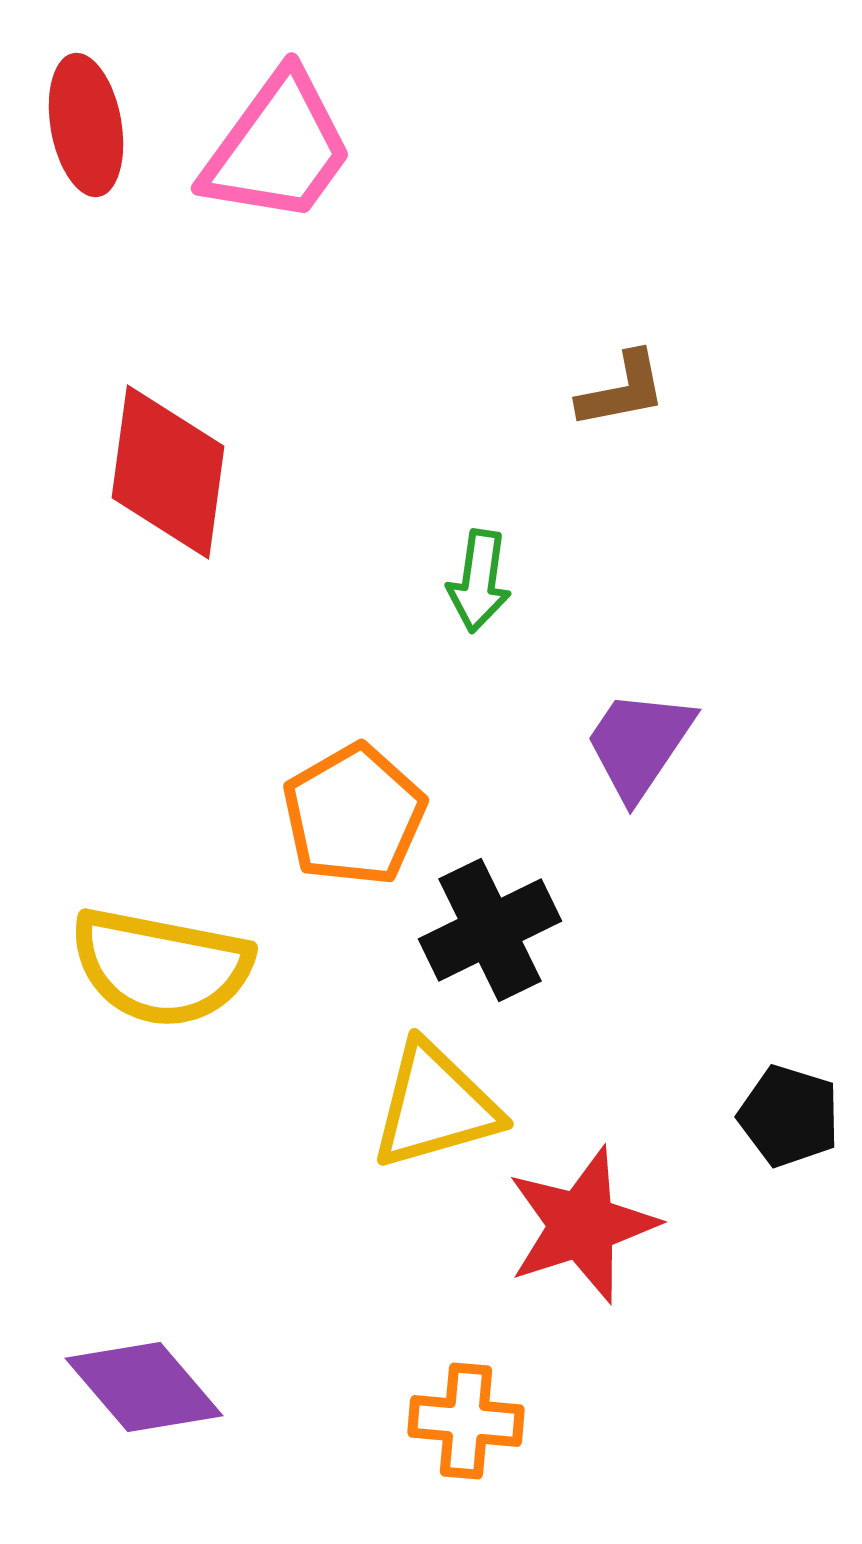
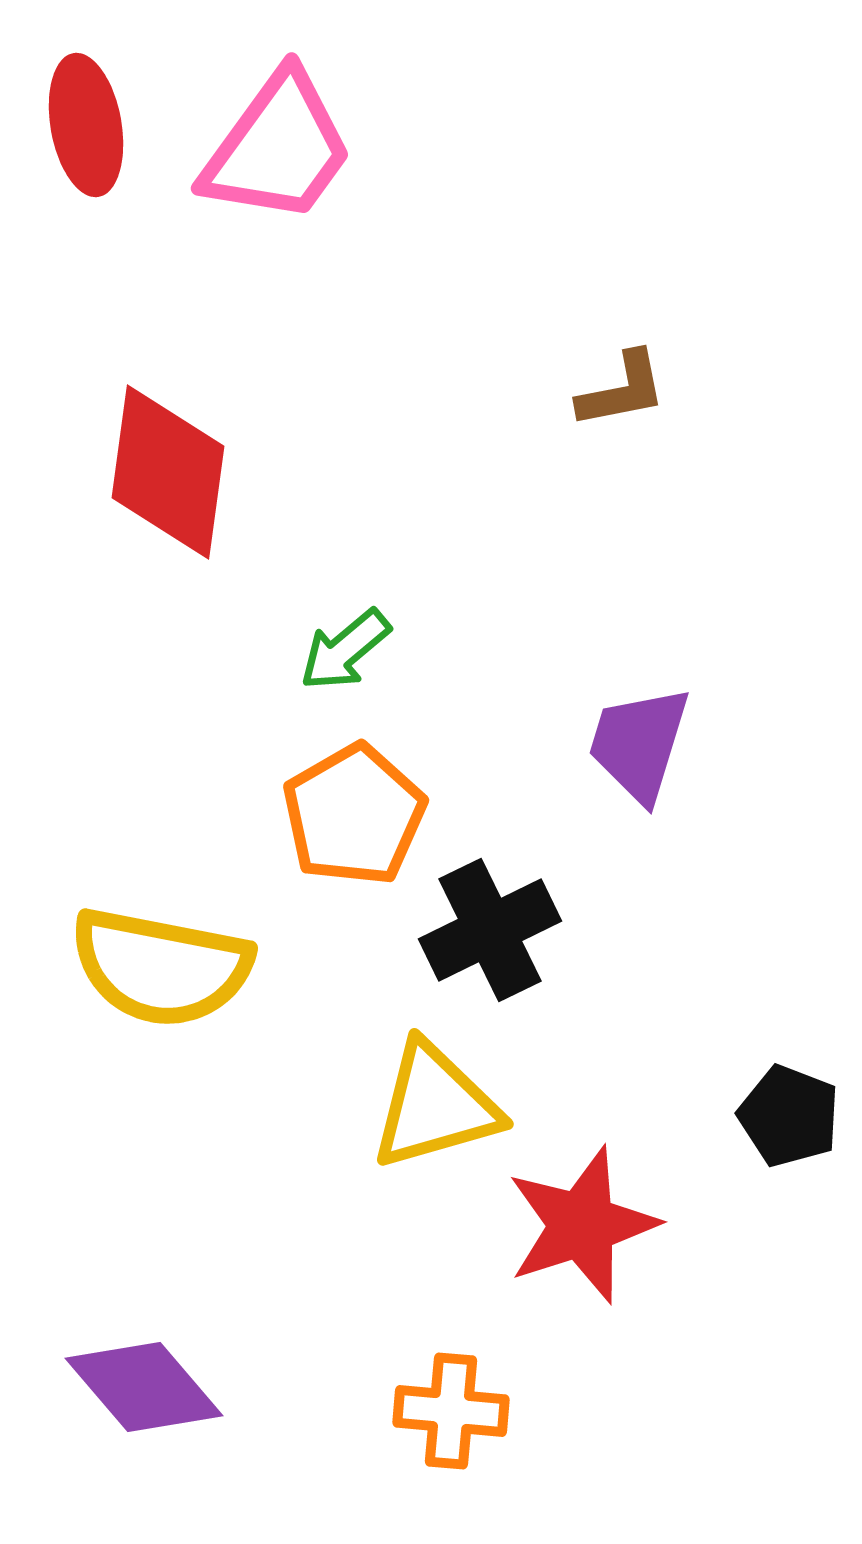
green arrow: moved 134 px left, 69 px down; rotated 42 degrees clockwise
purple trapezoid: rotated 17 degrees counterclockwise
black pentagon: rotated 4 degrees clockwise
orange cross: moved 15 px left, 10 px up
